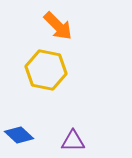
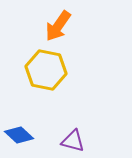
orange arrow: rotated 80 degrees clockwise
purple triangle: rotated 15 degrees clockwise
